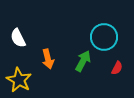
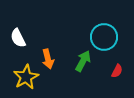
red semicircle: moved 3 px down
yellow star: moved 7 px right, 3 px up; rotated 15 degrees clockwise
